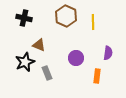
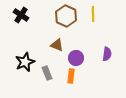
black cross: moved 3 px left, 3 px up; rotated 21 degrees clockwise
yellow line: moved 8 px up
brown triangle: moved 18 px right
purple semicircle: moved 1 px left, 1 px down
orange rectangle: moved 26 px left
